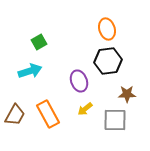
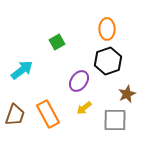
orange ellipse: rotated 15 degrees clockwise
green square: moved 18 px right
black hexagon: rotated 12 degrees counterclockwise
cyan arrow: moved 8 px left, 1 px up; rotated 20 degrees counterclockwise
purple ellipse: rotated 55 degrees clockwise
brown star: rotated 24 degrees counterclockwise
yellow arrow: moved 1 px left, 1 px up
brown trapezoid: rotated 10 degrees counterclockwise
